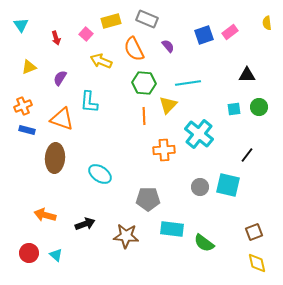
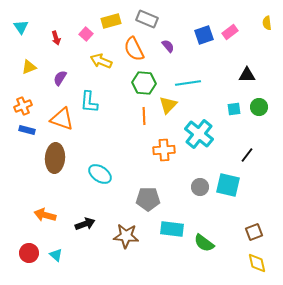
cyan triangle at (21, 25): moved 2 px down
